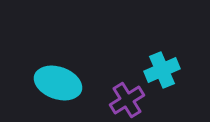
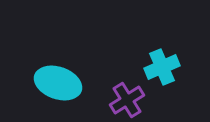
cyan cross: moved 3 px up
